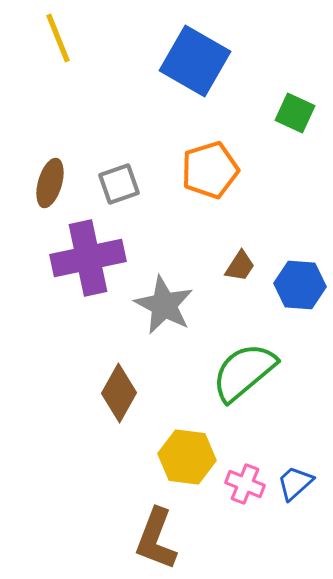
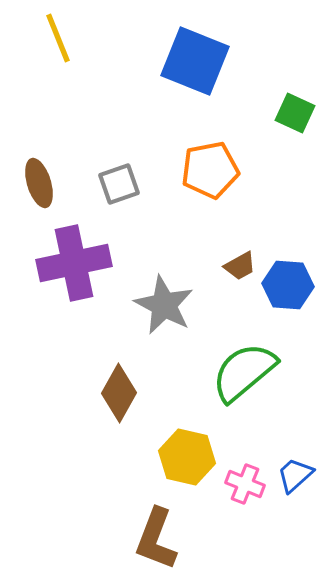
blue square: rotated 8 degrees counterclockwise
orange pentagon: rotated 6 degrees clockwise
brown ellipse: moved 11 px left; rotated 33 degrees counterclockwise
purple cross: moved 14 px left, 5 px down
brown trapezoid: rotated 28 degrees clockwise
blue hexagon: moved 12 px left
yellow hexagon: rotated 6 degrees clockwise
blue trapezoid: moved 8 px up
